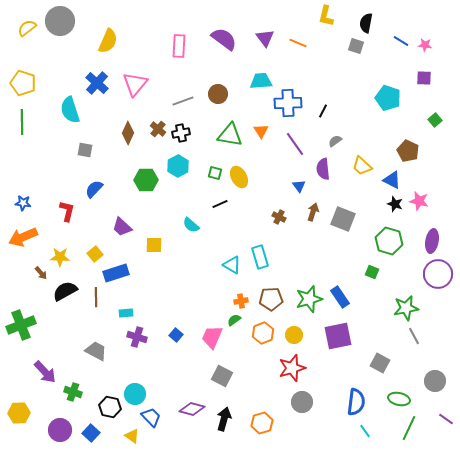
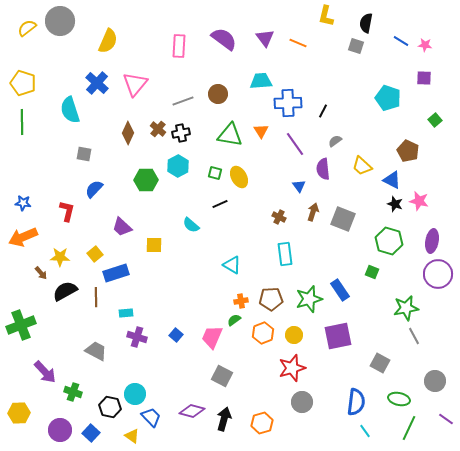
gray square at (85, 150): moved 1 px left, 4 px down
cyan rectangle at (260, 257): moved 25 px right, 3 px up; rotated 10 degrees clockwise
blue rectangle at (340, 297): moved 7 px up
purple diamond at (192, 409): moved 2 px down
